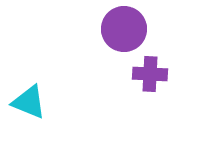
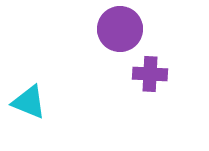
purple circle: moved 4 px left
